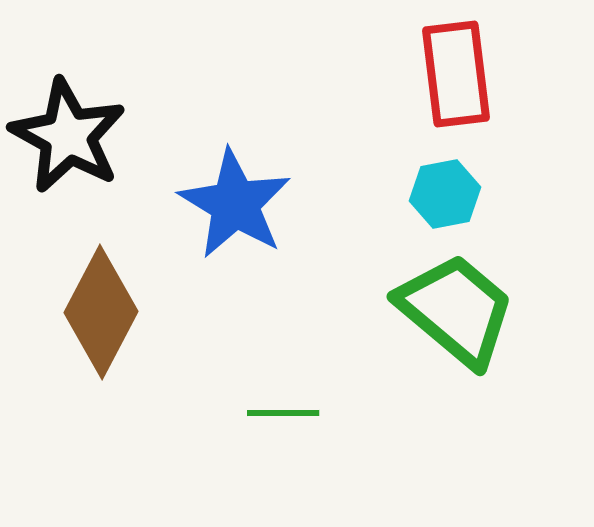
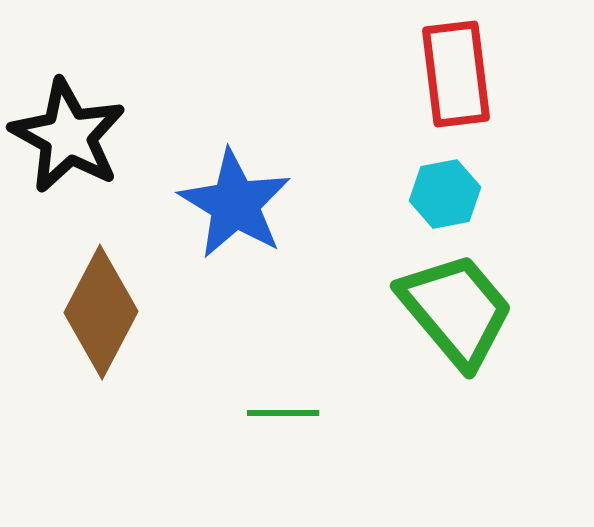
green trapezoid: rotated 10 degrees clockwise
